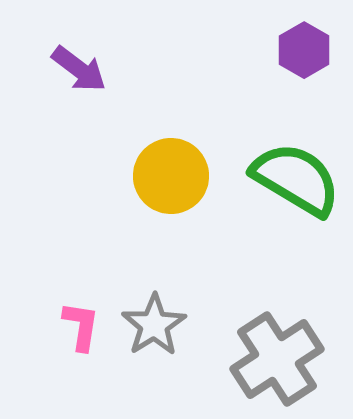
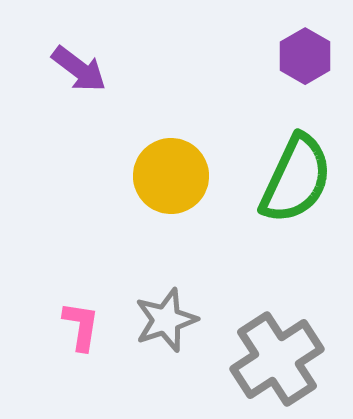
purple hexagon: moved 1 px right, 6 px down
green semicircle: rotated 84 degrees clockwise
gray star: moved 12 px right, 5 px up; rotated 14 degrees clockwise
